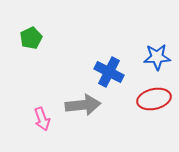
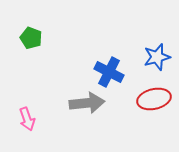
green pentagon: rotated 25 degrees counterclockwise
blue star: rotated 12 degrees counterclockwise
gray arrow: moved 4 px right, 2 px up
pink arrow: moved 15 px left
